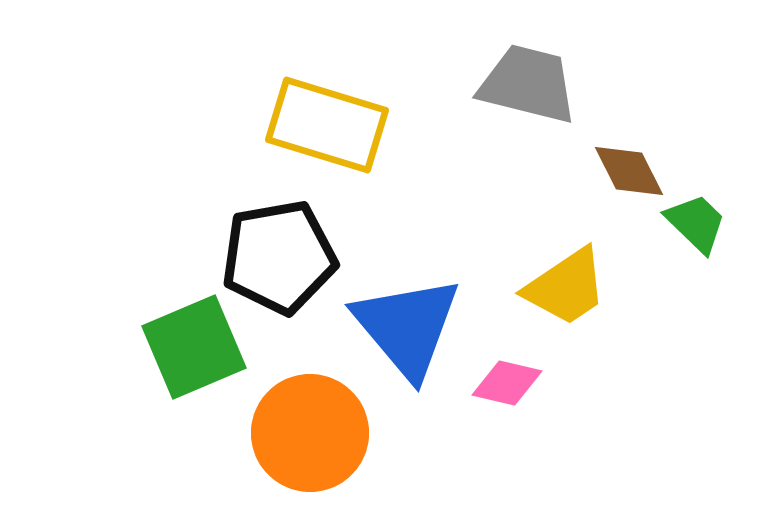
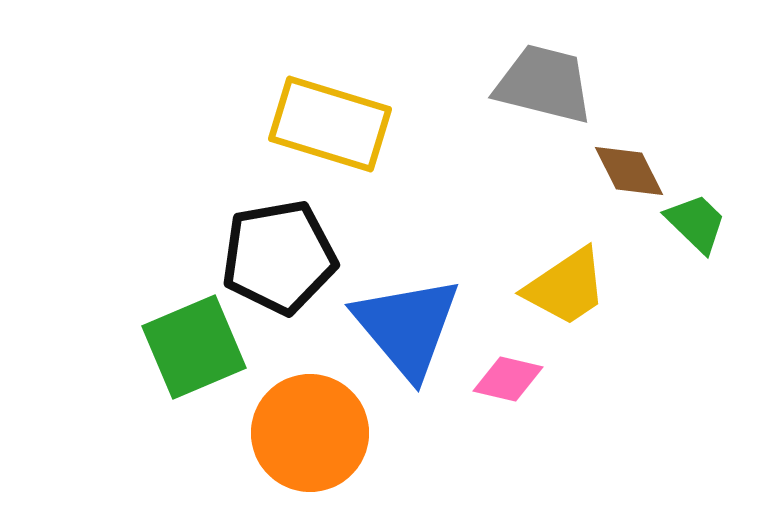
gray trapezoid: moved 16 px right
yellow rectangle: moved 3 px right, 1 px up
pink diamond: moved 1 px right, 4 px up
